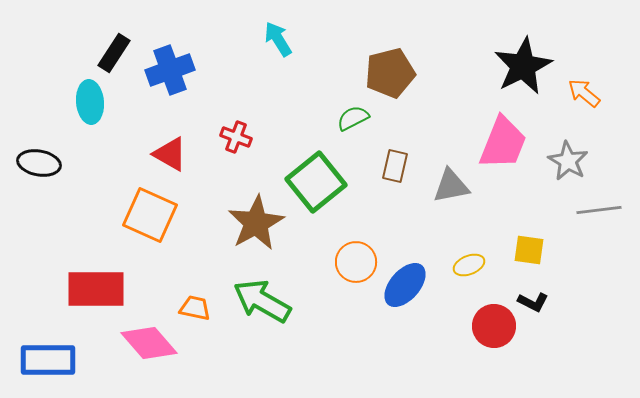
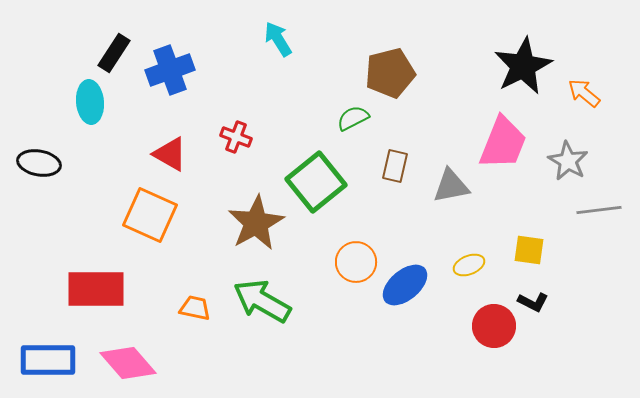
blue ellipse: rotated 9 degrees clockwise
pink diamond: moved 21 px left, 20 px down
